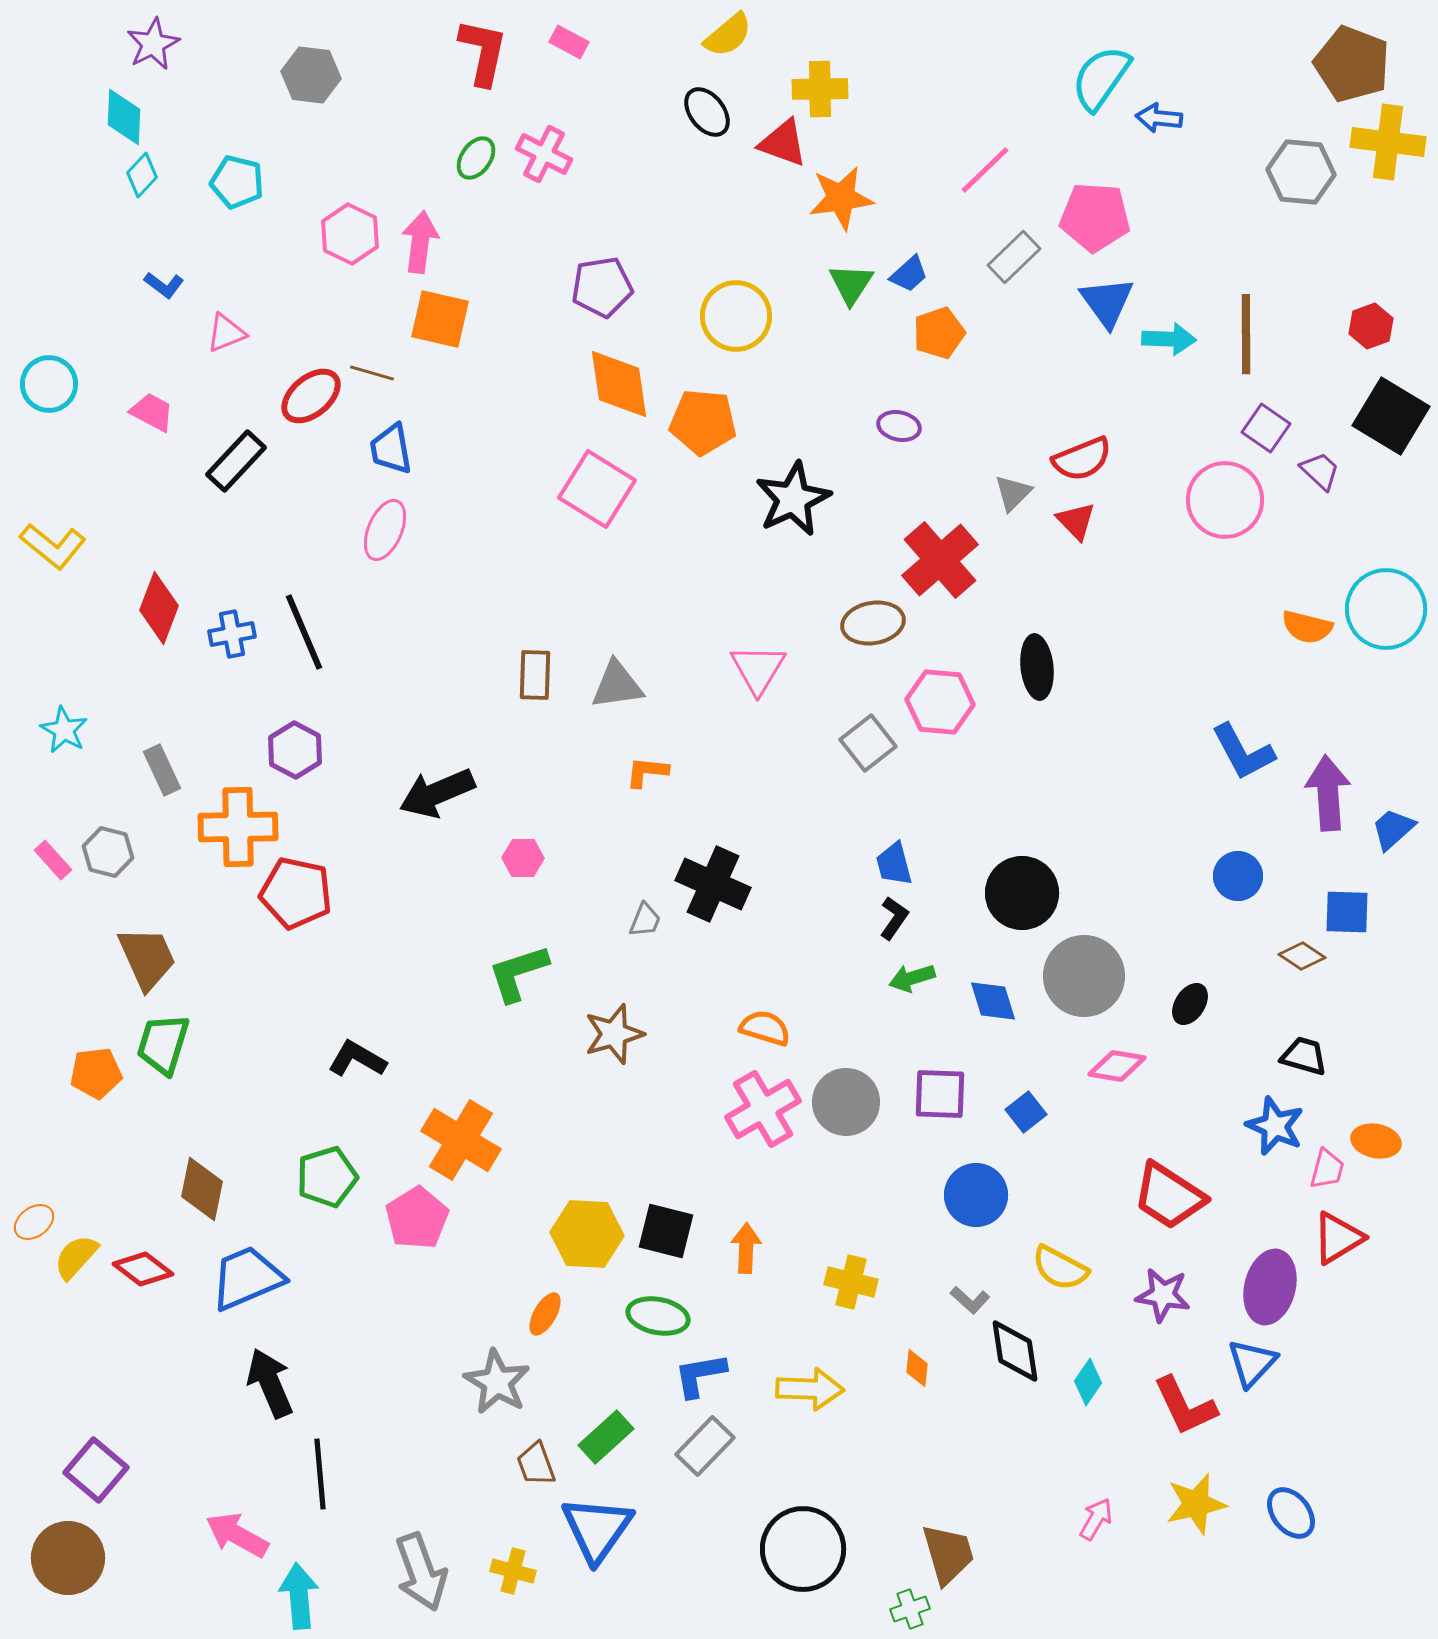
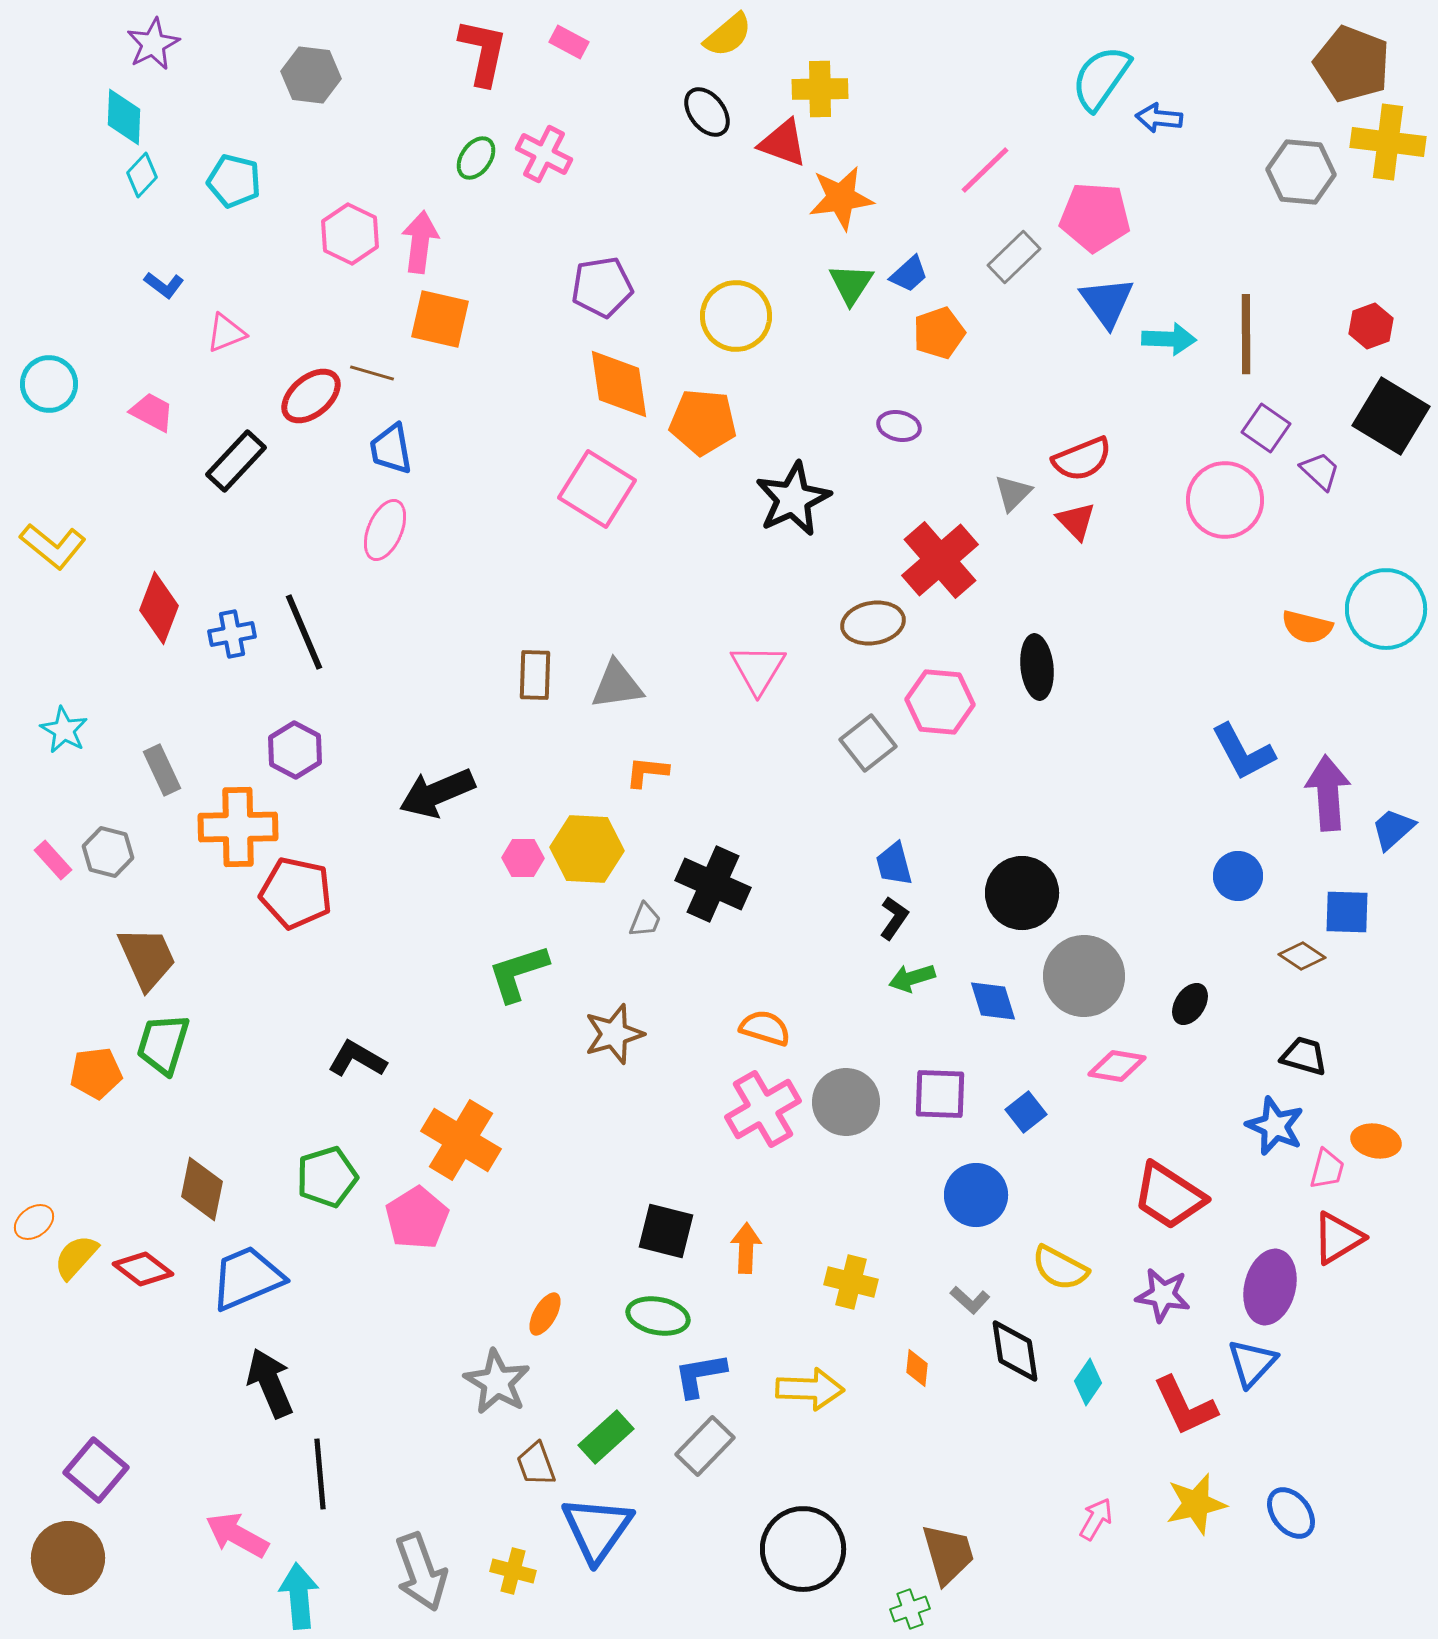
cyan pentagon at (237, 182): moved 3 px left, 1 px up
yellow hexagon at (587, 1234): moved 385 px up
